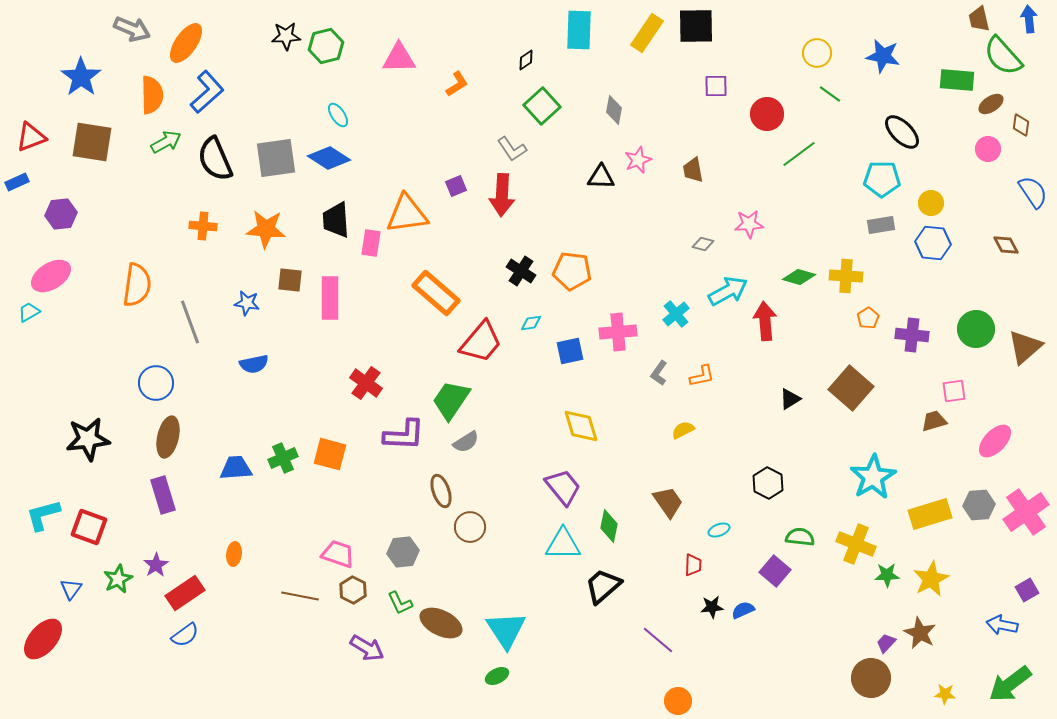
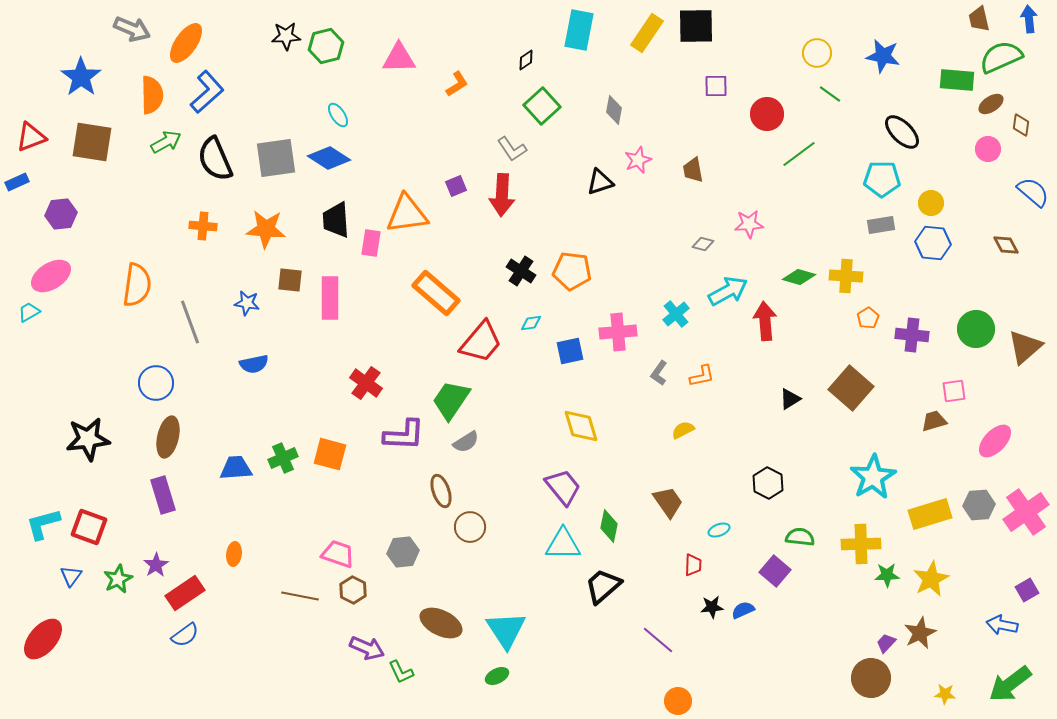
cyan rectangle at (579, 30): rotated 9 degrees clockwise
green semicircle at (1003, 56): moved 2 px left, 1 px down; rotated 108 degrees clockwise
black triangle at (601, 177): moved 1 px left, 5 px down; rotated 20 degrees counterclockwise
blue semicircle at (1033, 192): rotated 16 degrees counterclockwise
cyan L-shape at (43, 515): moved 9 px down
yellow cross at (856, 544): moved 5 px right; rotated 24 degrees counterclockwise
blue triangle at (71, 589): moved 13 px up
green L-shape at (400, 603): moved 1 px right, 69 px down
brown star at (920, 633): rotated 20 degrees clockwise
purple arrow at (367, 648): rotated 8 degrees counterclockwise
